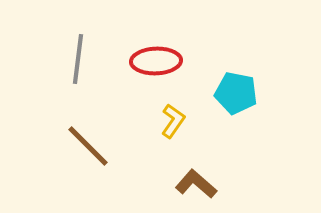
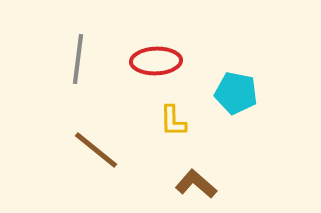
yellow L-shape: rotated 144 degrees clockwise
brown line: moved 8 px right, 4 px down; rotated 6 degrees counterclockwise
